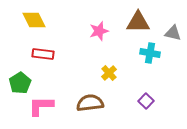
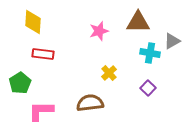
yellow diamond: moved 1 px left, 2 px down; rotated 30 degrees clockwise
gray triangle: moved 1 px left, 8 px down; rotated 42 degrees counterclockwise
purple square: moved 2 px right, 13 px up
pink L-shape: moved 5 px down
